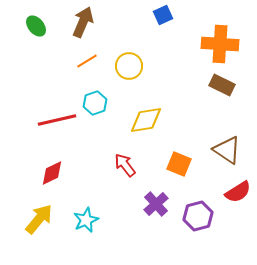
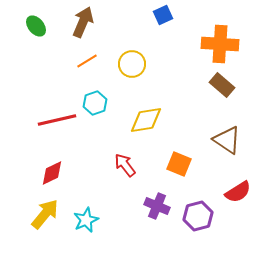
yellow circle: moved 3 px right, 2 px up
brown rectangle: rotated 15 degrees clockwise
brown triangle: moved 10 px up
purple cross: moved 1 px right, 2 px down; rotated 25 degrees counterclockwise
yellow arrow: moved 6 px right, 5 px up
